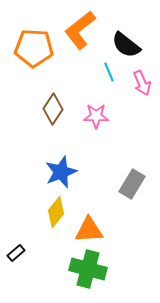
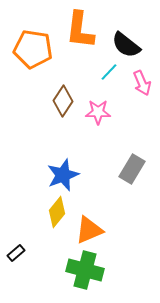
orange L-shape: rotated 45 degrees counterclockwise
orange pentagon: moved 1 px left, 1 px down; rotated 6 degrees clockwise
cyan line: rotated 66 degrees clockwise
brown diamond: moved 10 px right, 8 px up
pink star: moved 2 px right, 4 px up
blue star: moved 2 px right, 3 px down
gray rectangle: moved 15 px up
yellow diamond: moved 1 px right
orange triangle: rotated 20 degrees counterclockwise
green cross: moved 3 px left, 1 px down
